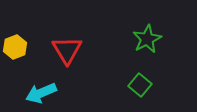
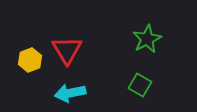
yellow hexagon: moved 15 px right, 13 px down
green square: rotated 10 degrees counterclockwise
cyan arrow: moved 29 px right; rotated 12 degrees clockwise
